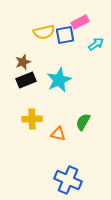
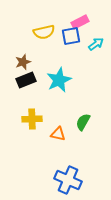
blue square: moved 6 px right, 1 px down
